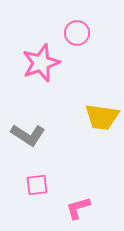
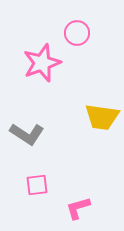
pink star: moved 1 px right
gray L-shape: moved 1 px left, 1 px up
